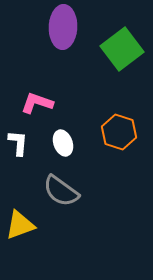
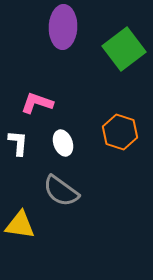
green square: moved 2 px right
orange hexagon: moved 1 px right
yellow triangle: rotated 28 degrees clockwise
